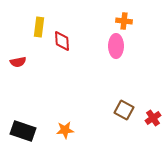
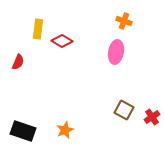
orange cross: rotated 14 degrees clockwise
yellow rectangle: moved 1 px left, 2 px down
red diamond: rotated 55 degrees counterclockwise
pink ellipse: moved 6 px down; rotated 10 degrees clockwise
red semicircle: rotated 56 degrees counterclockwise
red cross: moved 1 px left, 1 px up
orange star: rotated 18 degrees counterclockwise
